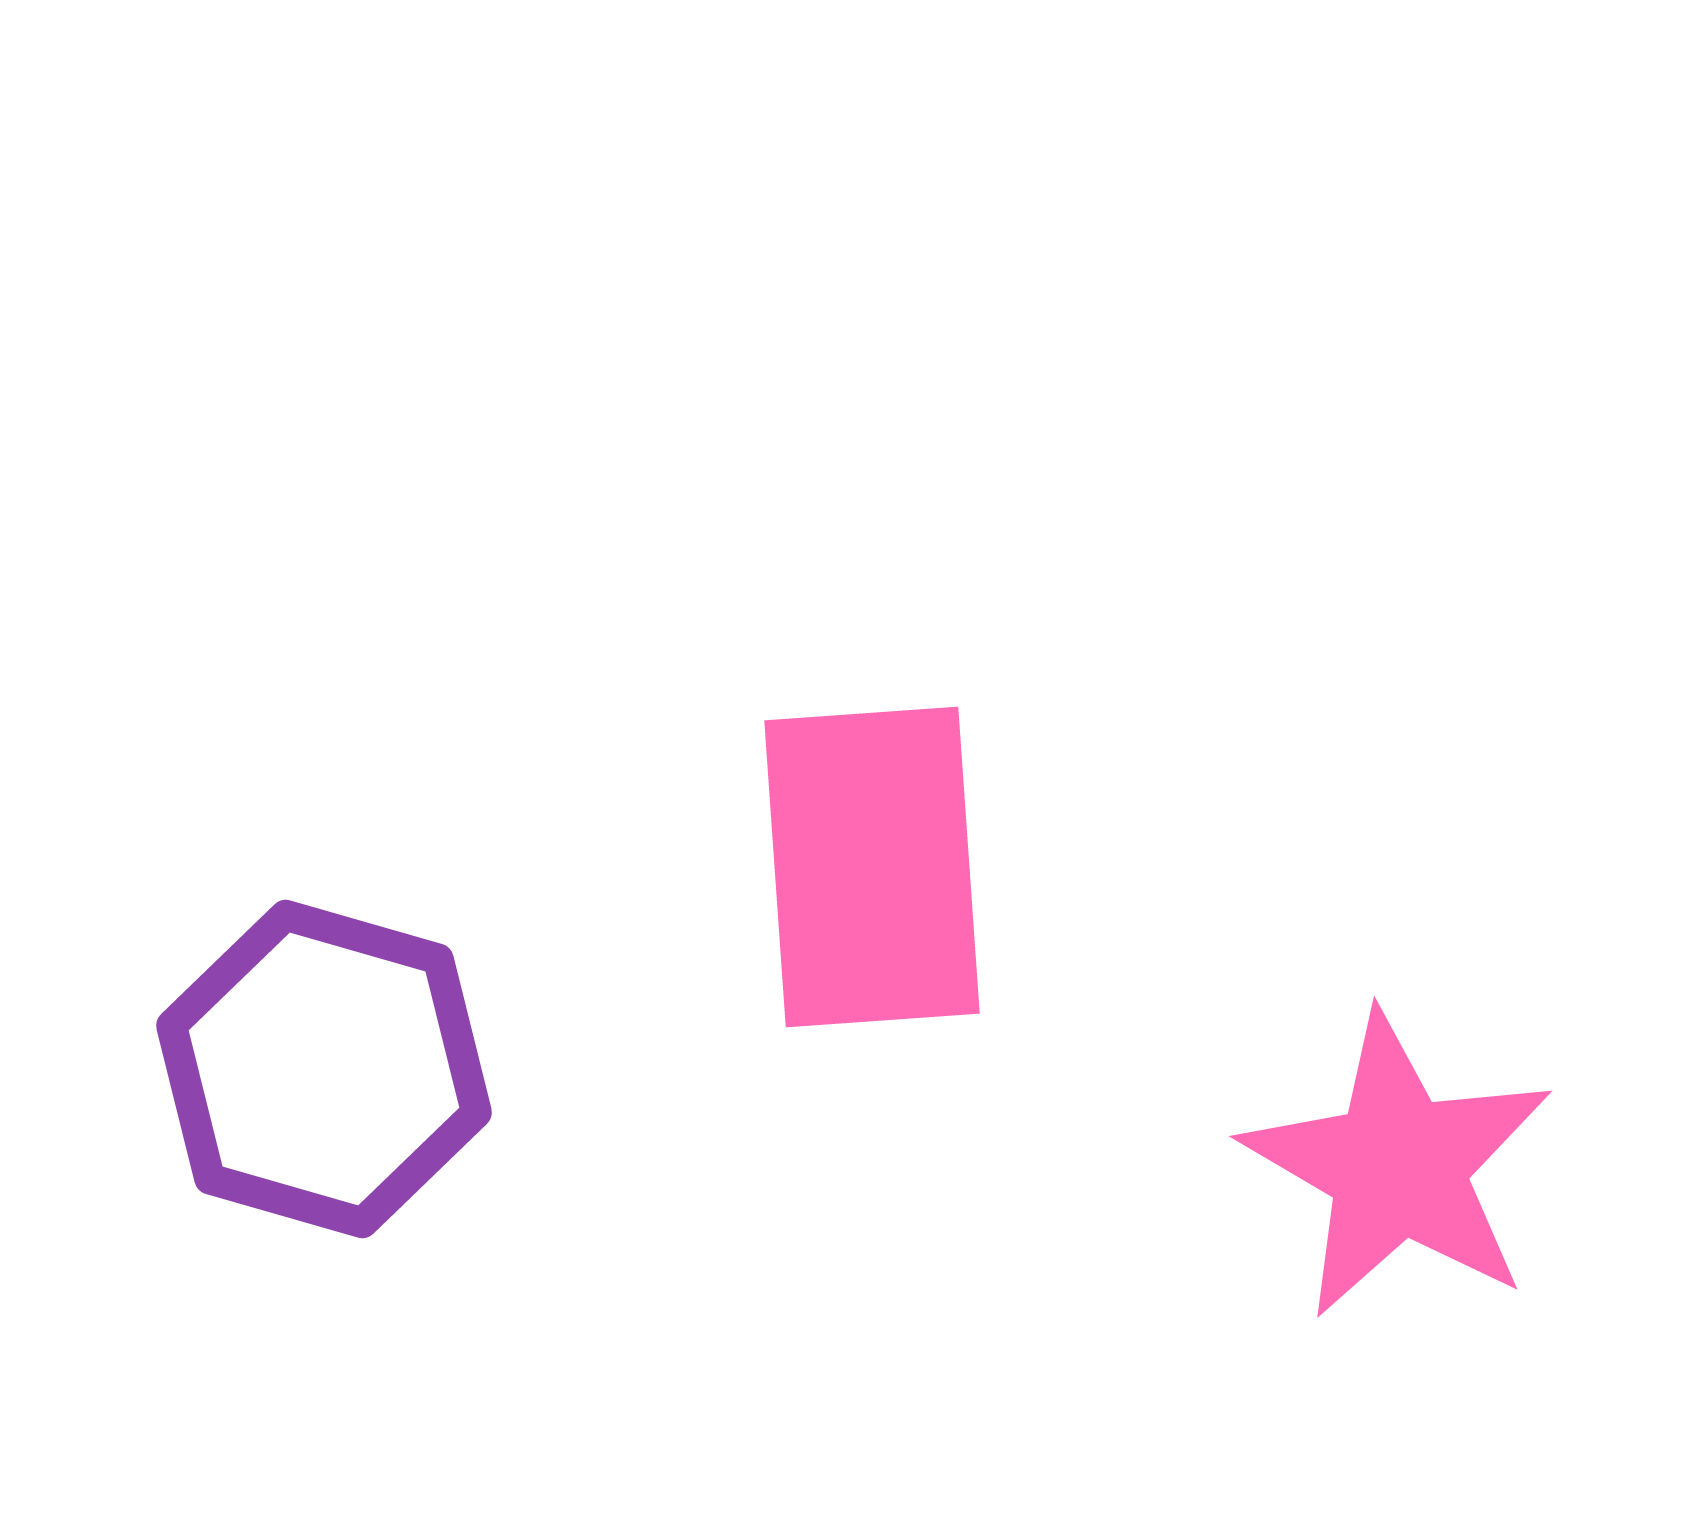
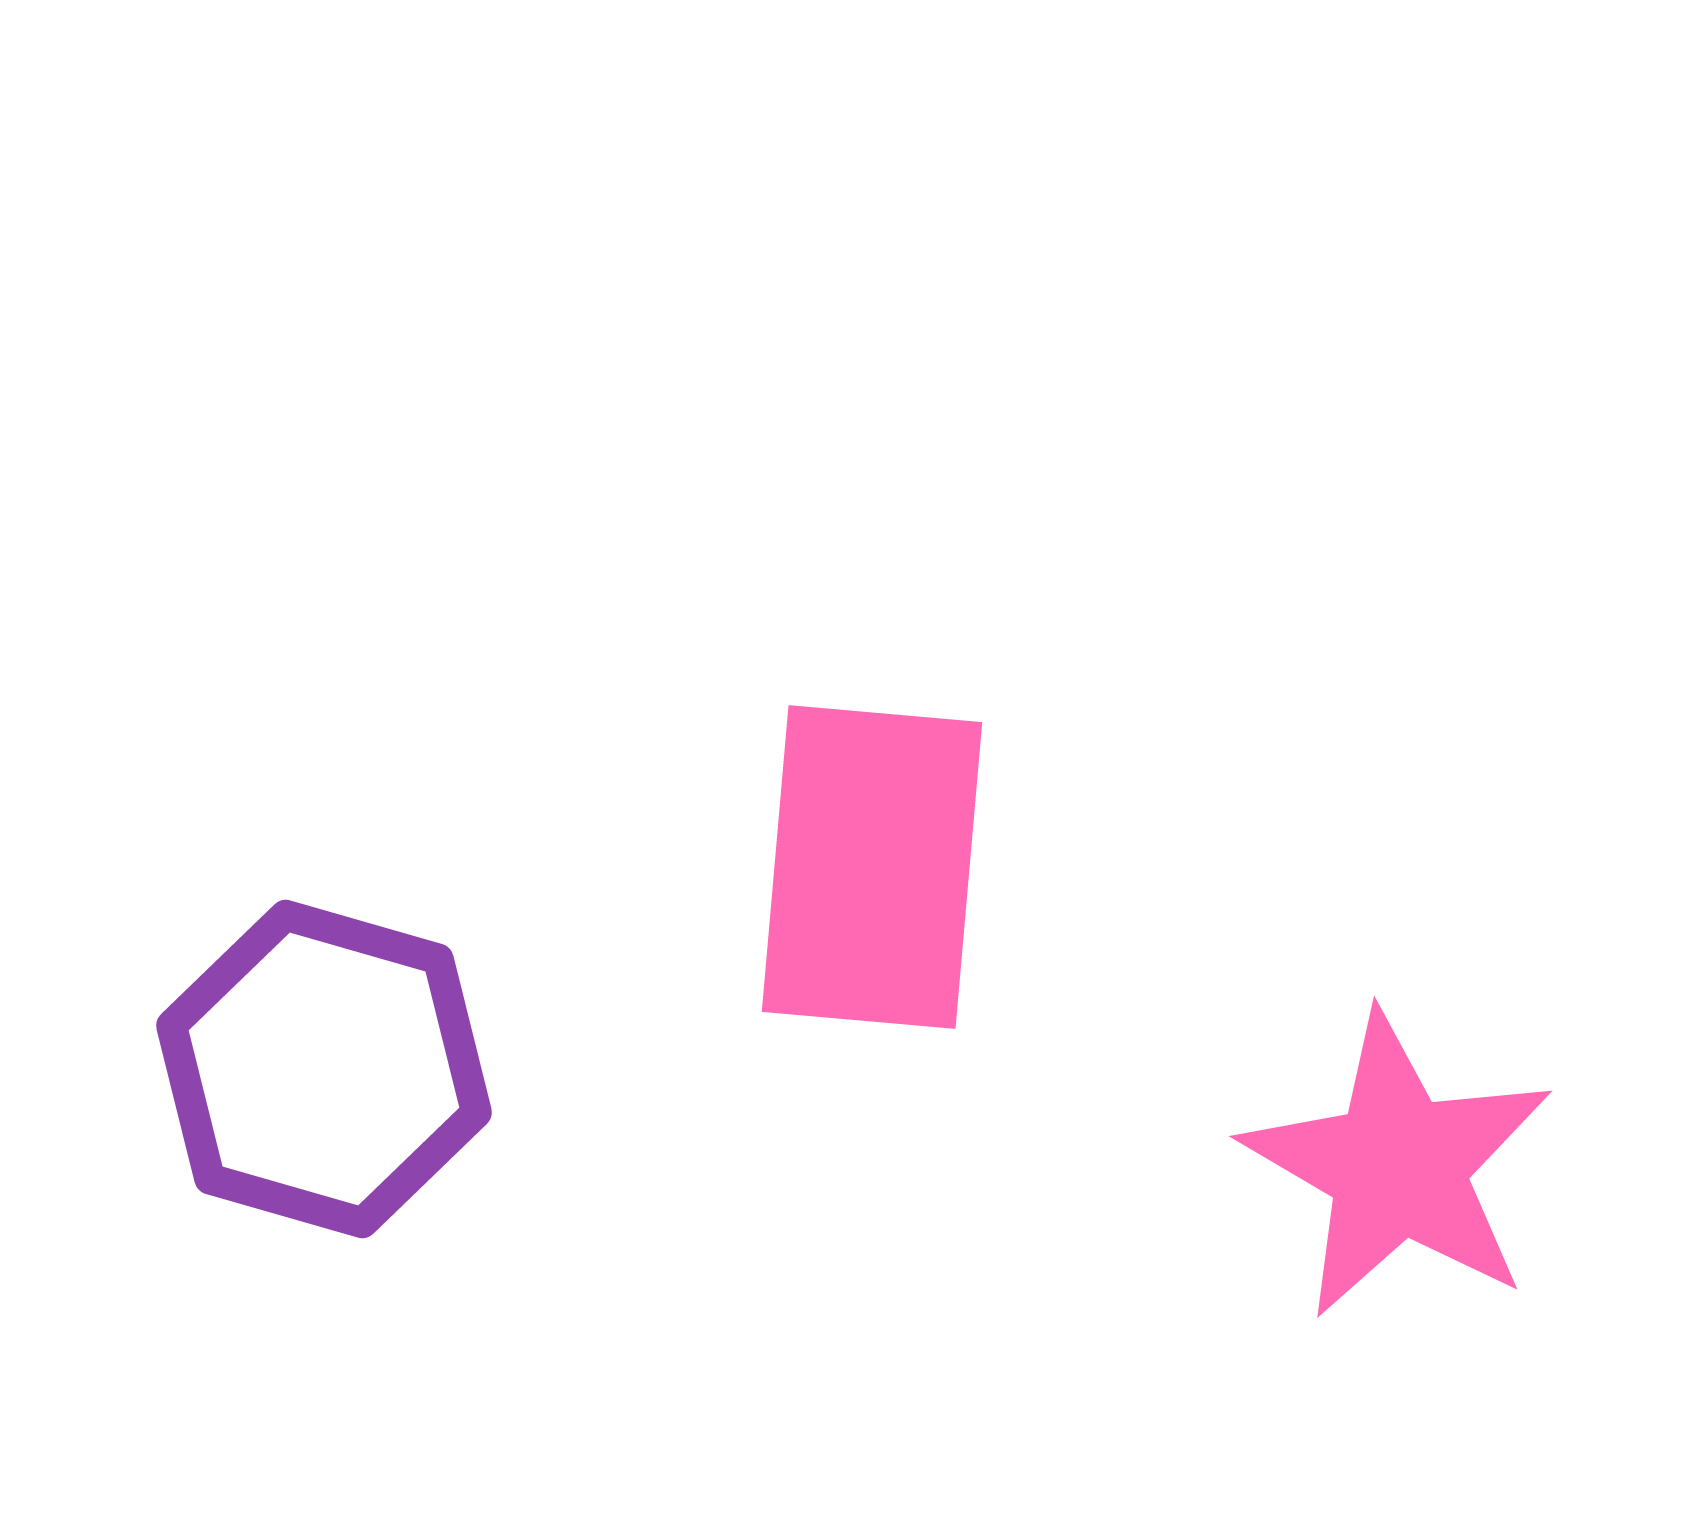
pink rectangle: rotated 9 degrees clockwise
